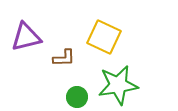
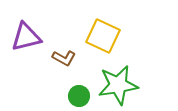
yellow square: moved 1 px left, 1 px up
brown L-shape: rotated 30 degrees clockwise
green circle: moved 2 px right, 1 px up
